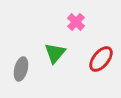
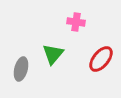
pink cross: rotated 36 degrees counterclockwise
green triangle: moved 2 px left, 1 px down
